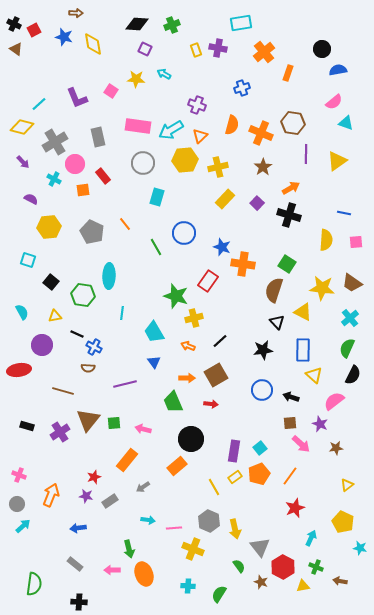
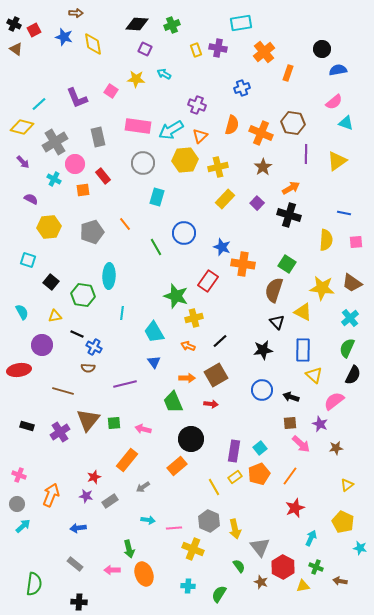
gray pentagon at (92, 232): rotated 30 degrees clockwise
